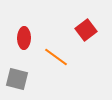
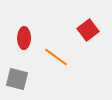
red square: moved 2 px right
